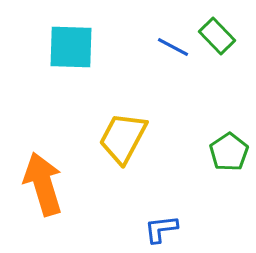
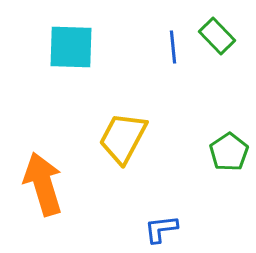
blue line: rotated 56 degrees clockwise
